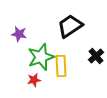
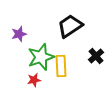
purple star: rotated 28 degrees counterclockwise
